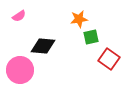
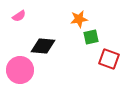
red square: rotated 15 degrees counterclockwise
